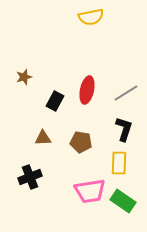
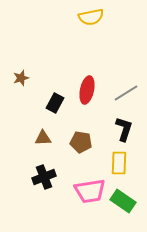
brown star: moved 3 px left, 1 px down
black rectangle: moved 2 px down
black cross: moved 14 px right
